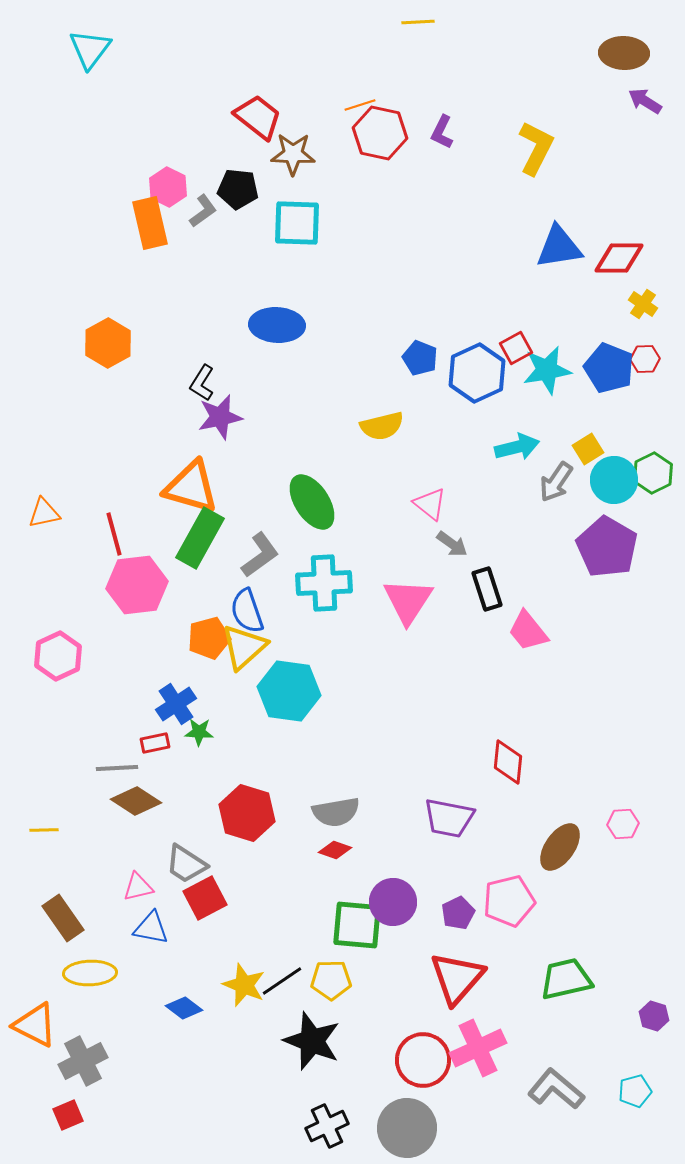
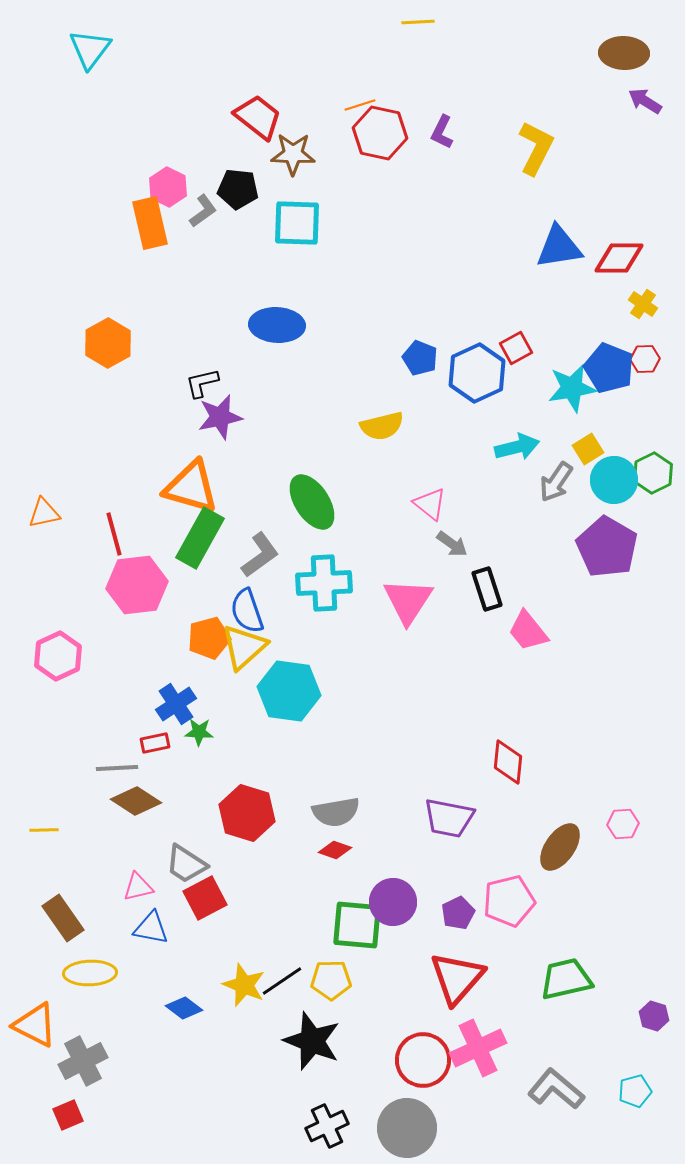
cyan star at (547, 370): moved 25 px right, 18 px down
black L-shape at (202, 383): rotated 45 degrees clockwise
